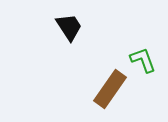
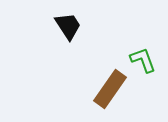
black trapezoid: moved 1 px left, 1 px up
